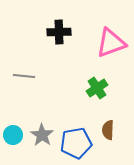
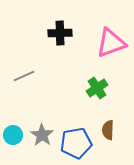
black cross: moved 1 px right, 1 px down
gray line: rotated 30 degrees counterclockwise
